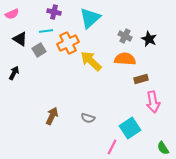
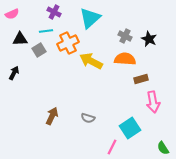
purple cross: rotated 16 degrees clockwise
black triangle: rotated 35 degrees counterclockwise
yellow arrow: rotated 15 degrees counterclockwise
